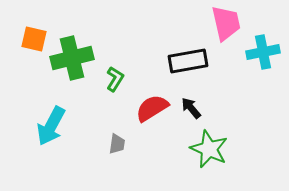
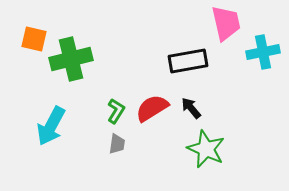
green cross: moved 1 px left, 1 px down
green L-shape: moved 1 px right, 32 px down
green star: moved 3 px left
